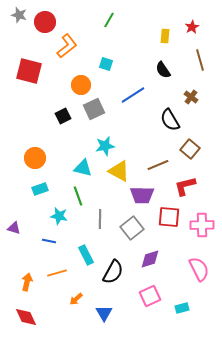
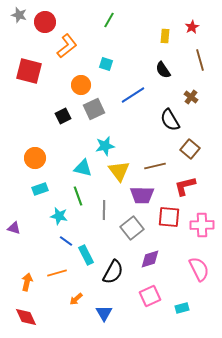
brown line at (158, 165): moved 3 px left, 1 px down; rotated 10 degrees clockwise
yellow triangle at (119, 171): rotated 25 degrees clockwise
gray line at (100, 219): moved 4 px right, 9 px up
blue line at (49, 241): moved 17 px right; rotated 24 degrees clockwise
